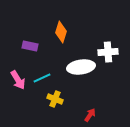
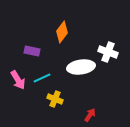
orange diamond: moved 1 px right; rotated 20 degrees clockwise
purple rectangle: moved 2 px right, 5 px down
white cross: rotated 24 degrees clockwise
